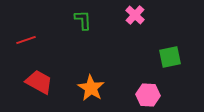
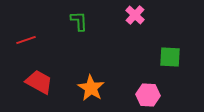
green L-shape: moved 4 px left, 1 px down
green square: rotated 15 degrees clockwise
